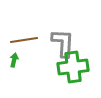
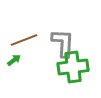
brown line: rotated 12 degrees counterclockwise
green arrow: rotated 40 degrees clockwise
